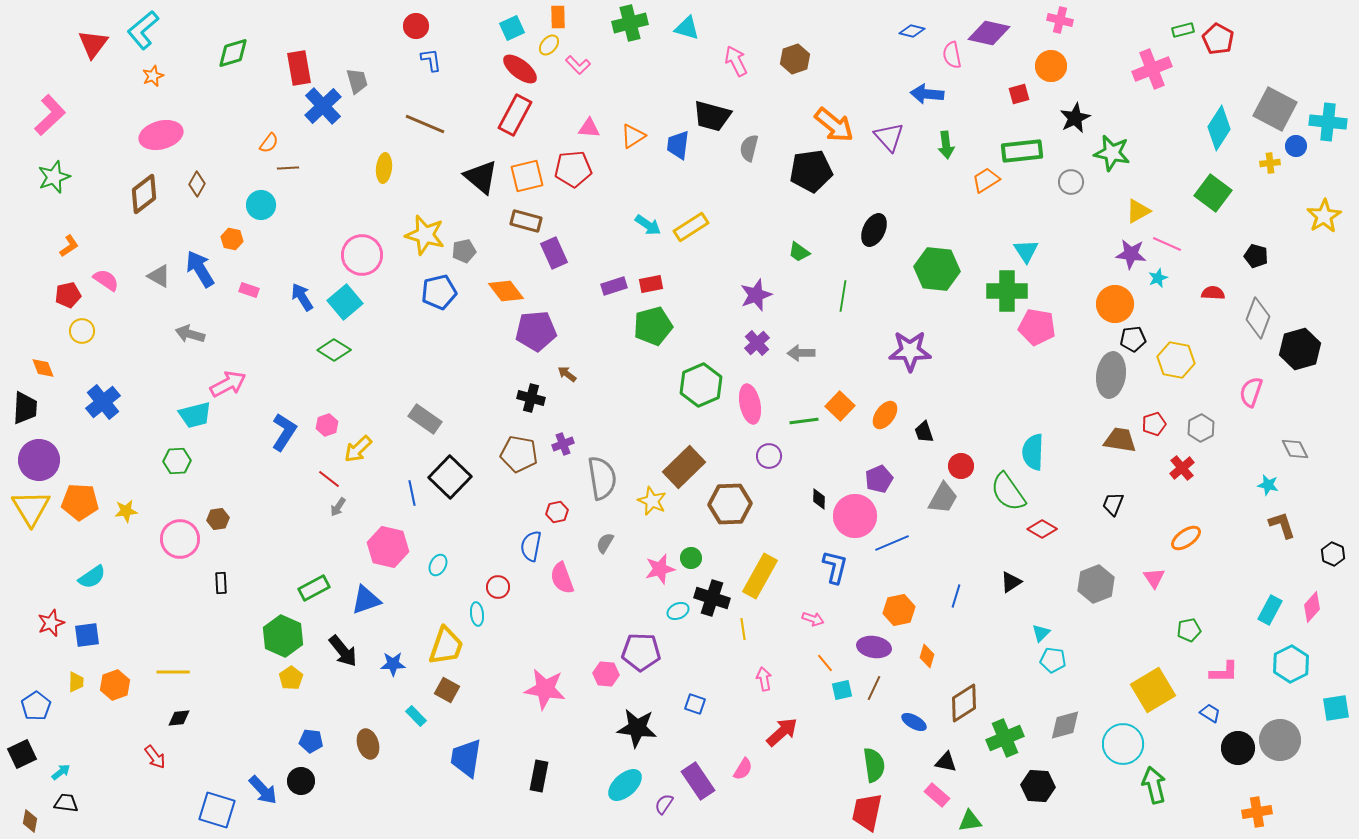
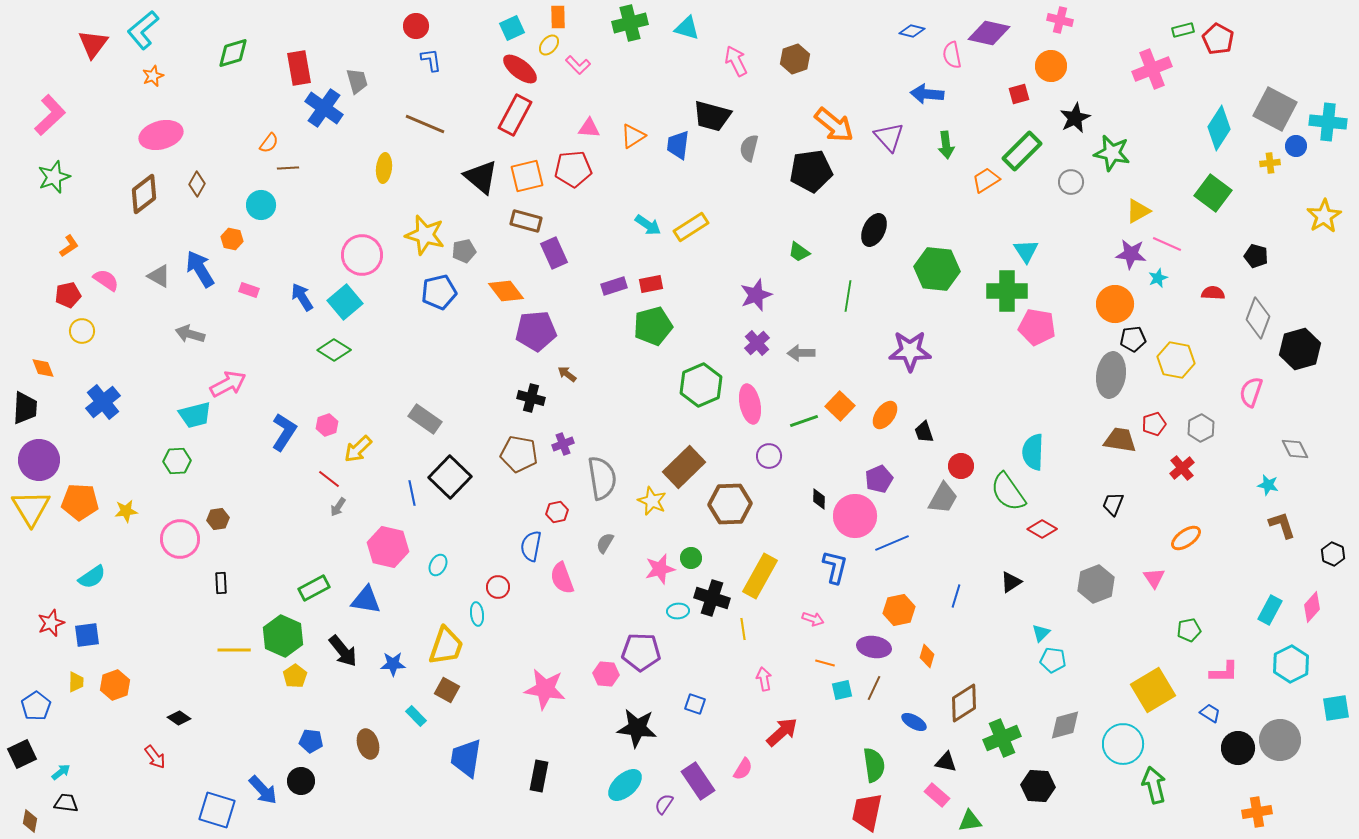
blue cross at (323, 106): moved 1 px right, 2 px down; rotated 12 degrees counterclockwise
green rectangle at (1022, 151): rotated 39 degrees counterclockwise
green line at (843, 296): moved 5 px right
green line at (804, 421): rotated 12 degrees counterclockwise
blue triangle at (366, 600): rotated 28 degrees clockwise
cyan ellipse at (678, 611): rotated 20 degrees clockwise
orange line at (825, 663): rotated 36 degrees counterclockwise
yellow line at (173, 672): moved 61 px right, 22 px up
yellow pentagon at (291, 678): moved 4 px right, 2 px up
black diamond at (179, 718): rotated 40 degrees clockwise
green cross at (1005, 738): moved 3 px left
